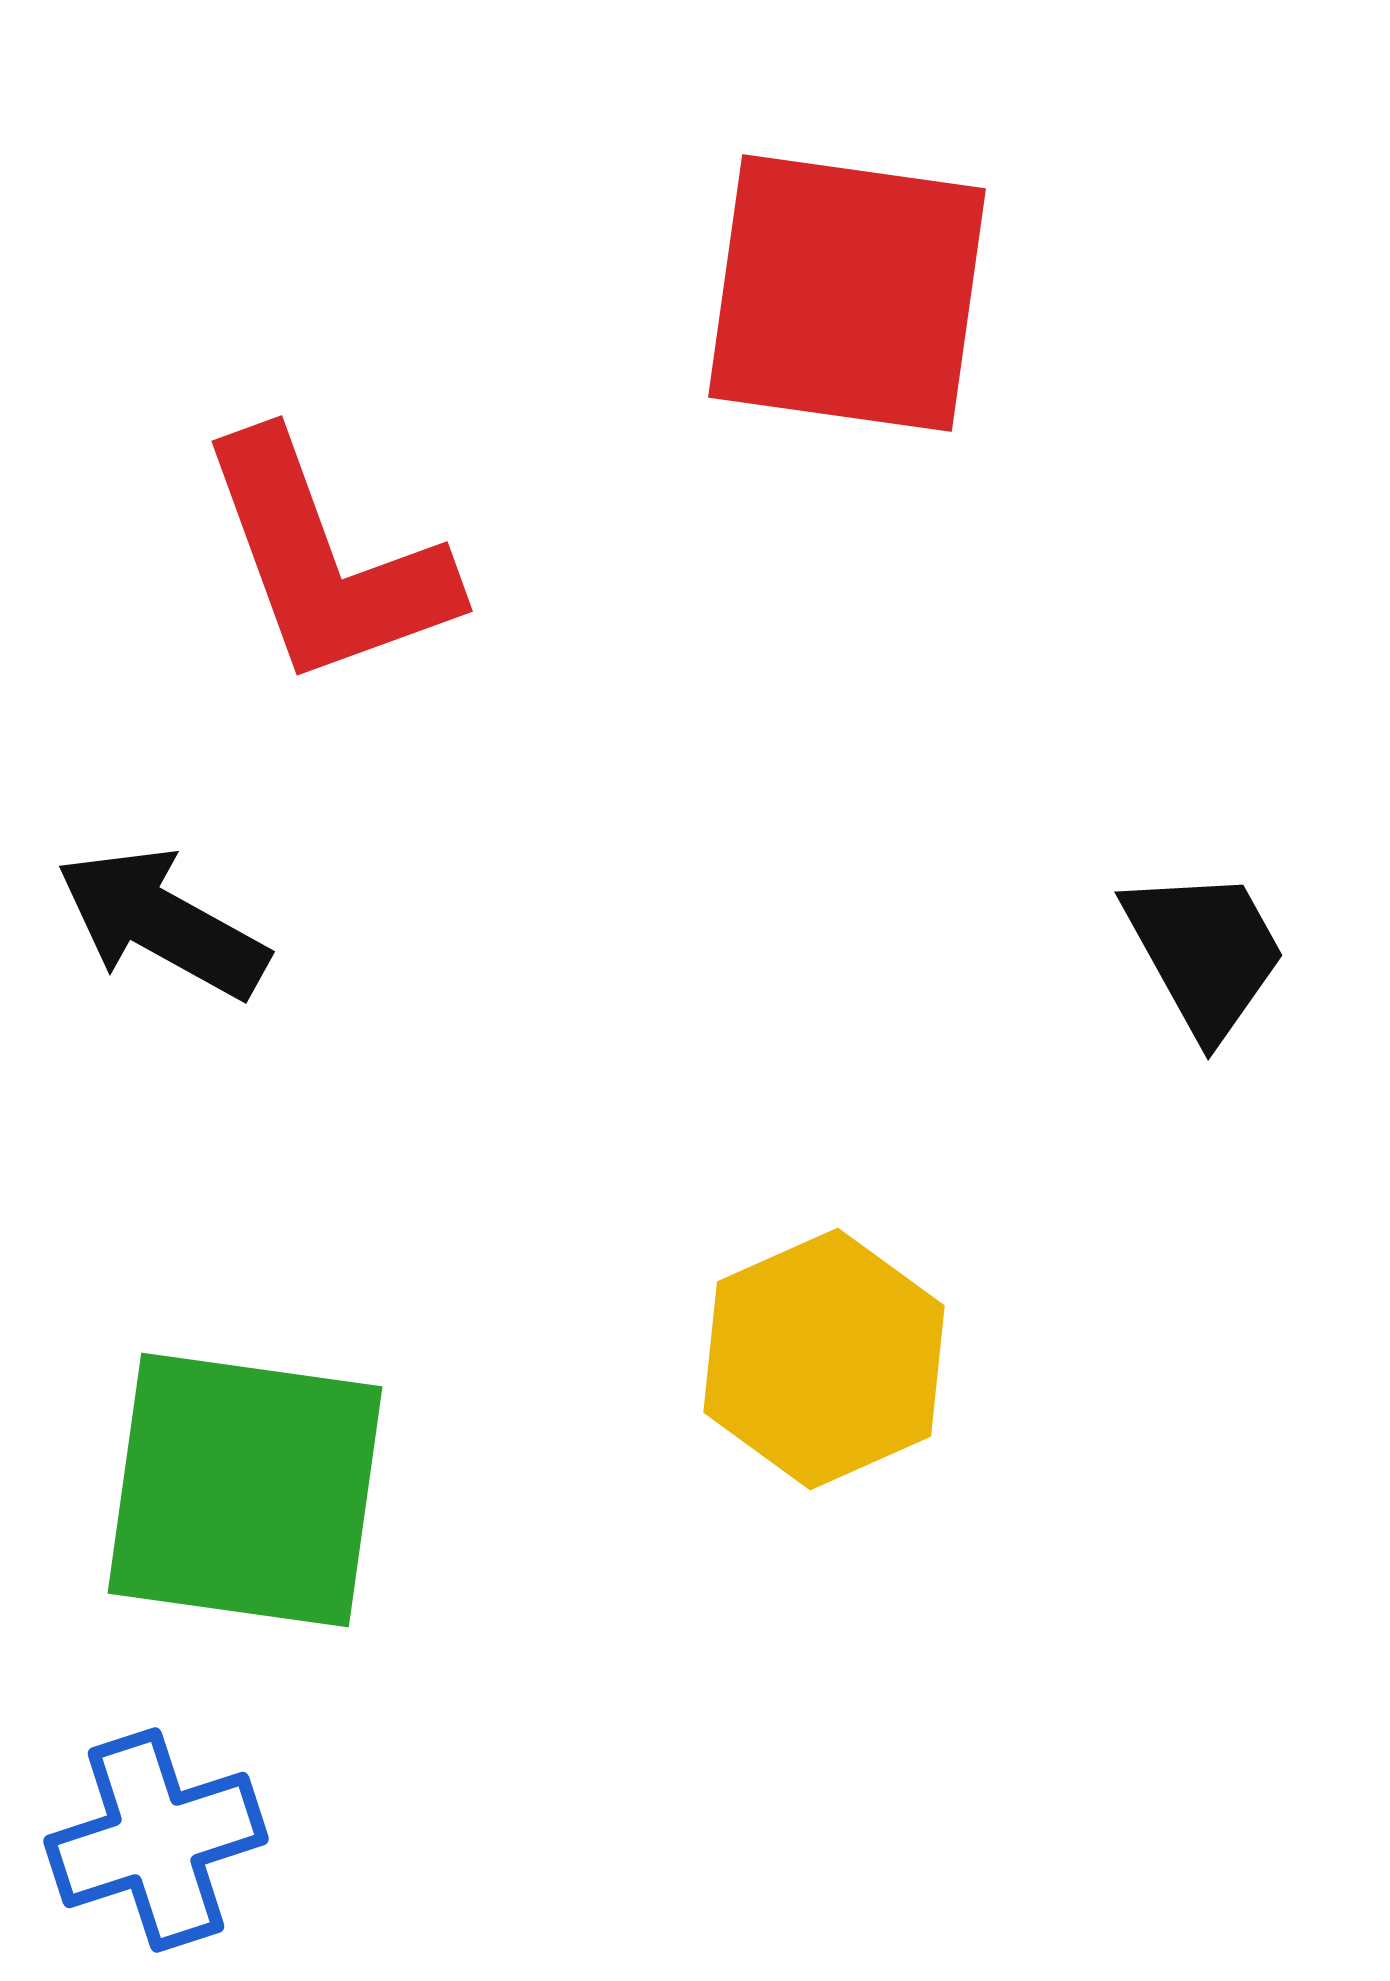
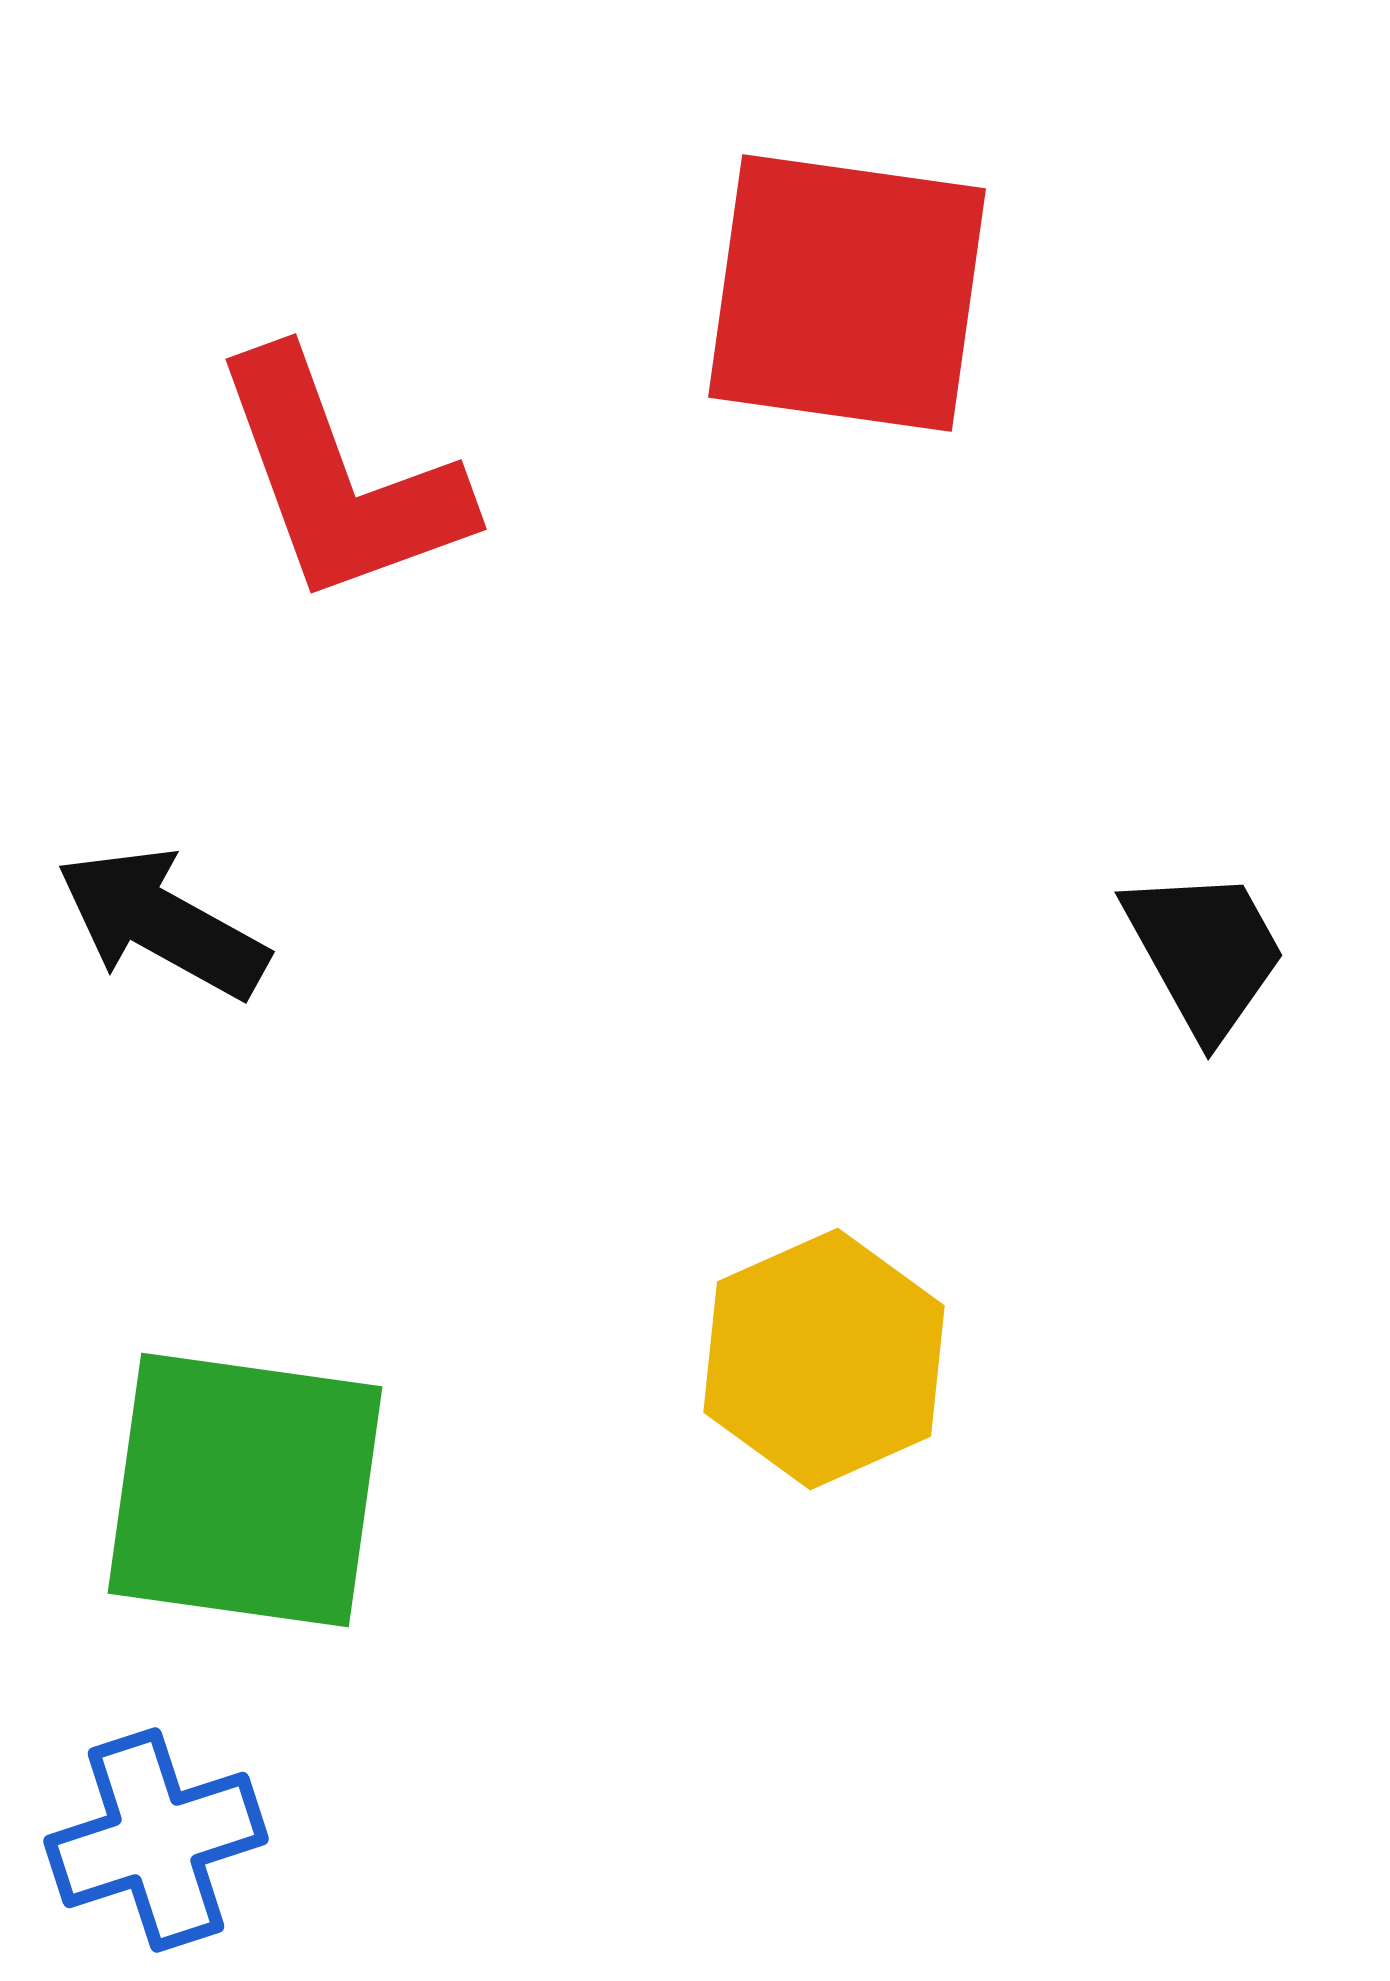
red L-shape: moved 14 px right, 82 px up
